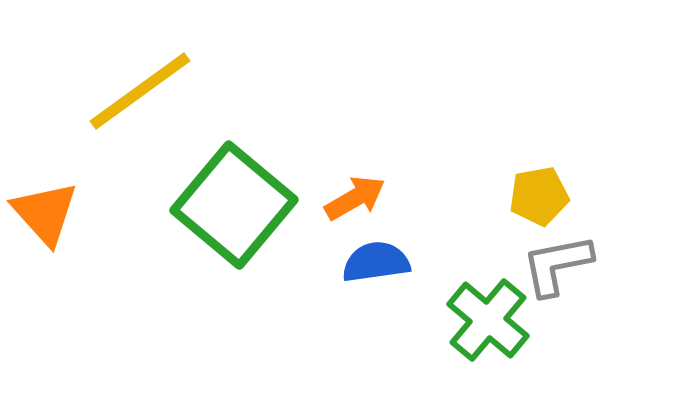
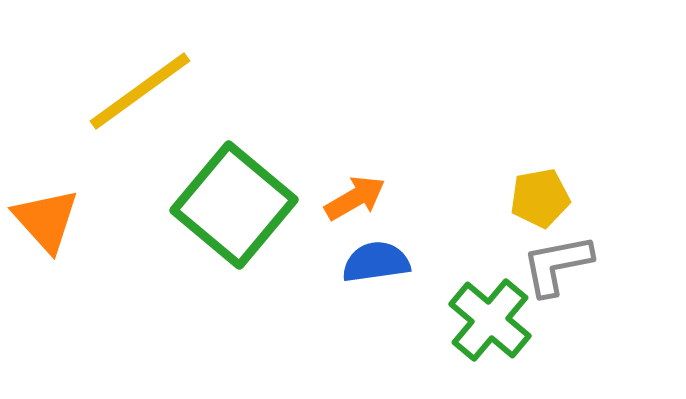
yellow pentagon: moved 1 px right, 2 px down
orange triangle: moved 1 px right, 7 px down
green cross: moved 2 px right
